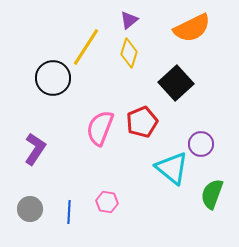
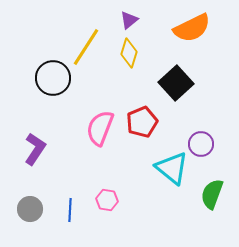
pink hexagon: moved 2 px up
blue line: moved 1 px right, 2 px up
